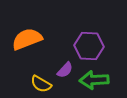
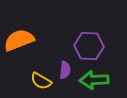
orange semicircle: moved 8 px left, 1 px down
purple semicircle: rotated 36 degrees counterclockwise
yellow semicircle: moved 3 px up
